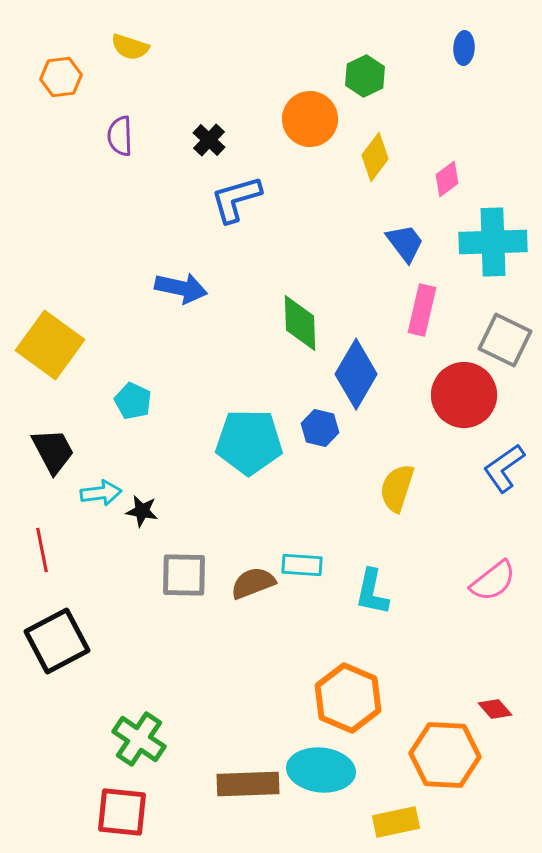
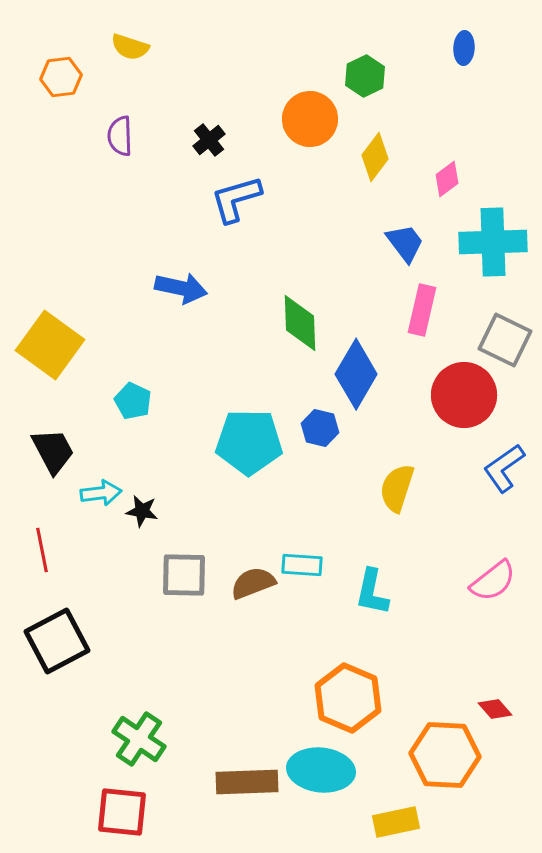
black cross at (209, 140): rotated 8 degrees clockwise
brown rectangle at (248, 784): moved 1 px left, 2 px up
